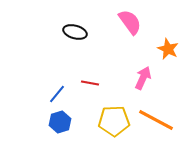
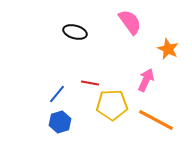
pink arrow: moved 3 px right, 2 px down
yellow pentagon: moved 2 px left, 16 px up
